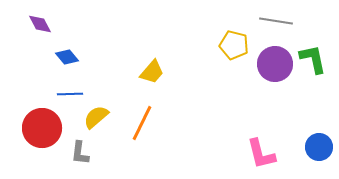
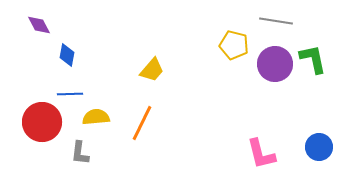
purple diamond: moved 1 px left, 1 px down
blue diamond: moved 2 px up; rotated 50 degrees clockwise
yellow trapezoid: moved 2 px up
yellow semicircle: rotated 36 degrees clockwise
red circle: moved 6 px up
